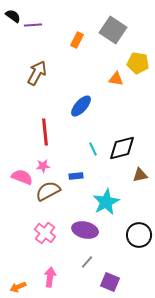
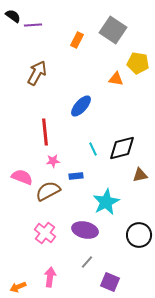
pink star: moved 10 px right, 5 px up
